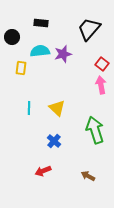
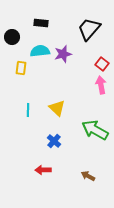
cyan line: moved 1 px left, 2 px down
green arrow: rotated 44 degrees counterclockwise
red arrow: moved 1 px up; rotated 21 degrees clockwise
